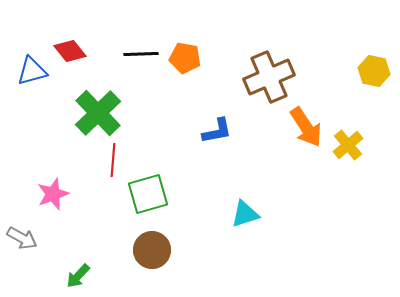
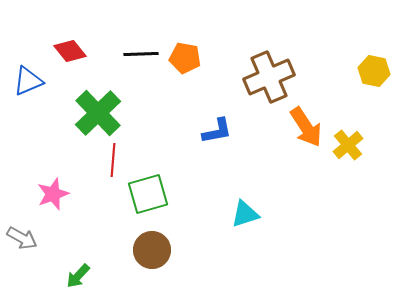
blue triangle: moved 4 px left, 10 px down; rotated 8 degrees counterclockwise
